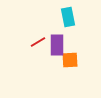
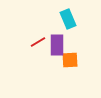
cyan rectangle: moved 2 px down; rotated 12 degrees counterclockwise
